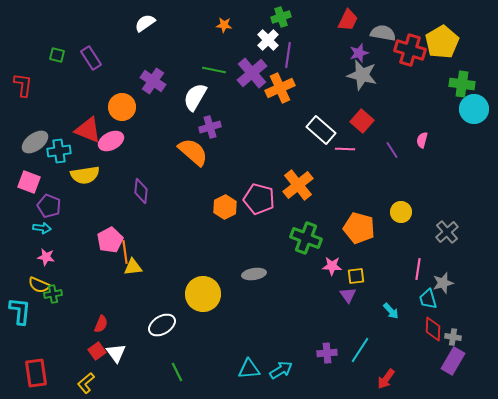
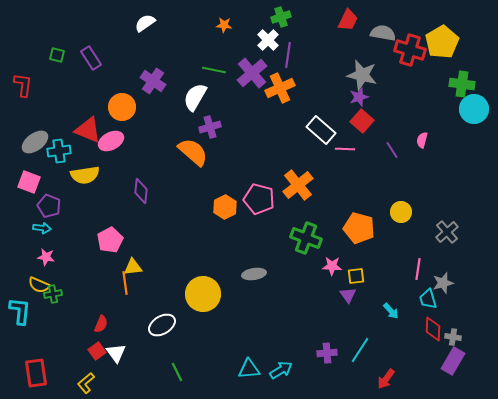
purple star at (359, 53): moved 44 px down
orange line at (125, 252): moved 31 px down
